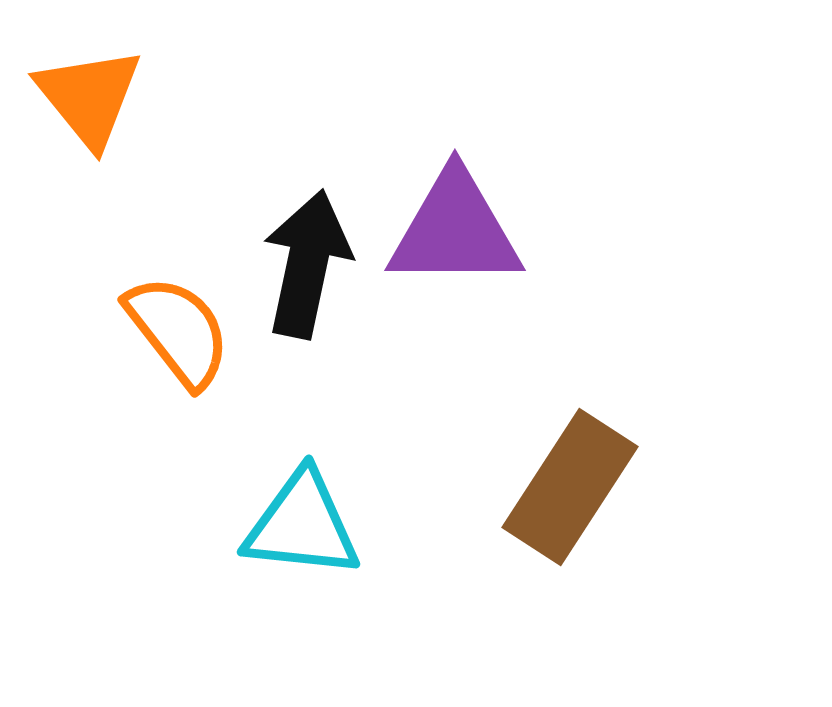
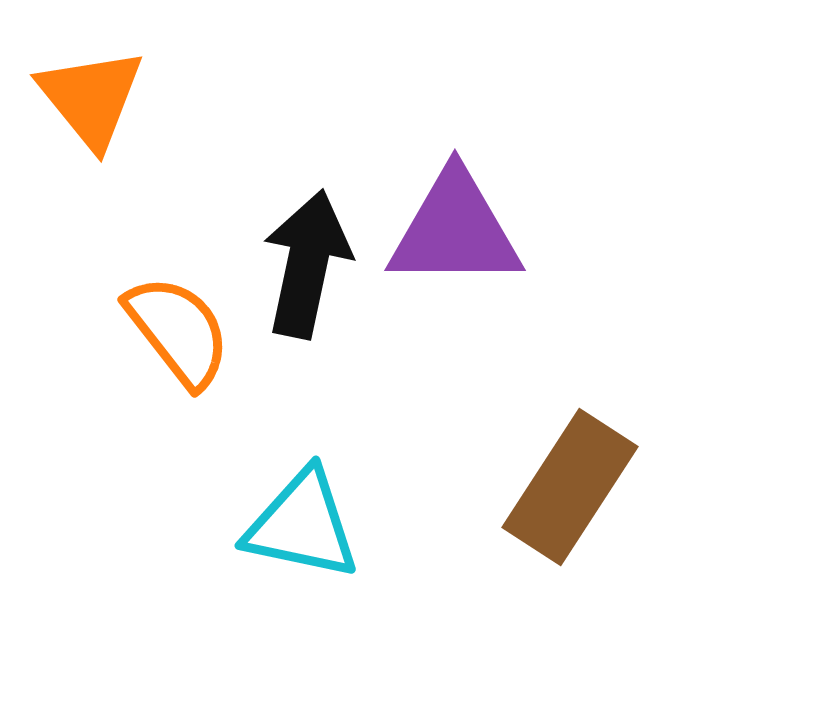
orange triangle: moved 2 px right, 1 px down
cyan triangle: rotated 6 degrees clockwise
